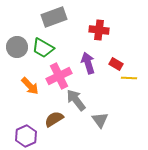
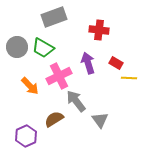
red rectangle: moved 1 px up
gray arrow: moved 1 px down
